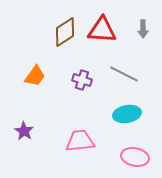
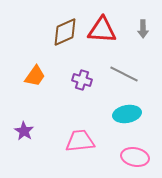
brown diamond: rotated 8 degrees clockwise
